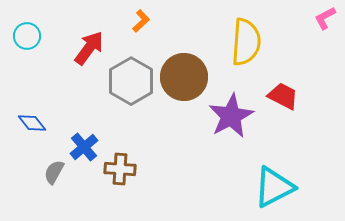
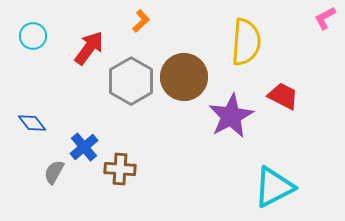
cyan circle: moved 6 px right
